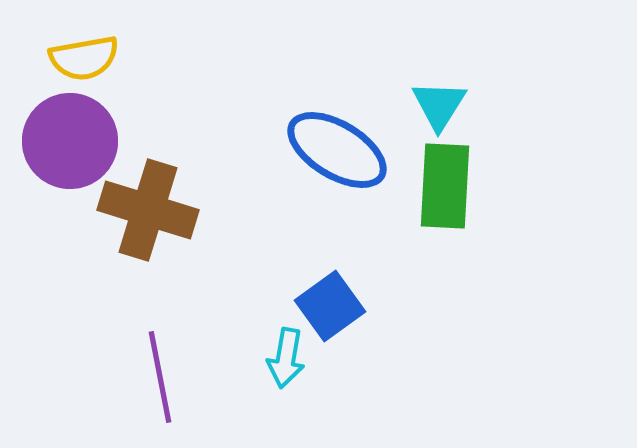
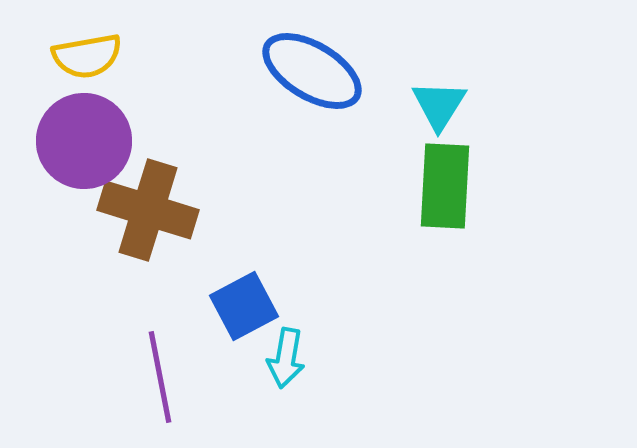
yellow semicircle: moved 3 px right, 2 px up
purple circle: moved 14 px right
blue ellipse: moved 25 px left, 79 px up
blue square: moved 86 px left; rotated 8 degrees clockwise
